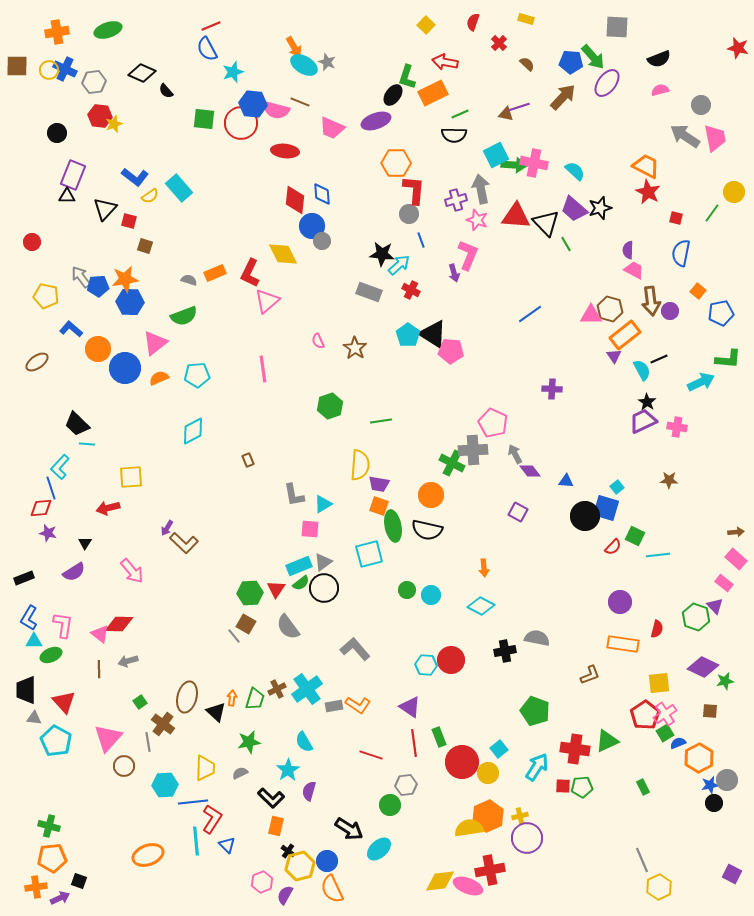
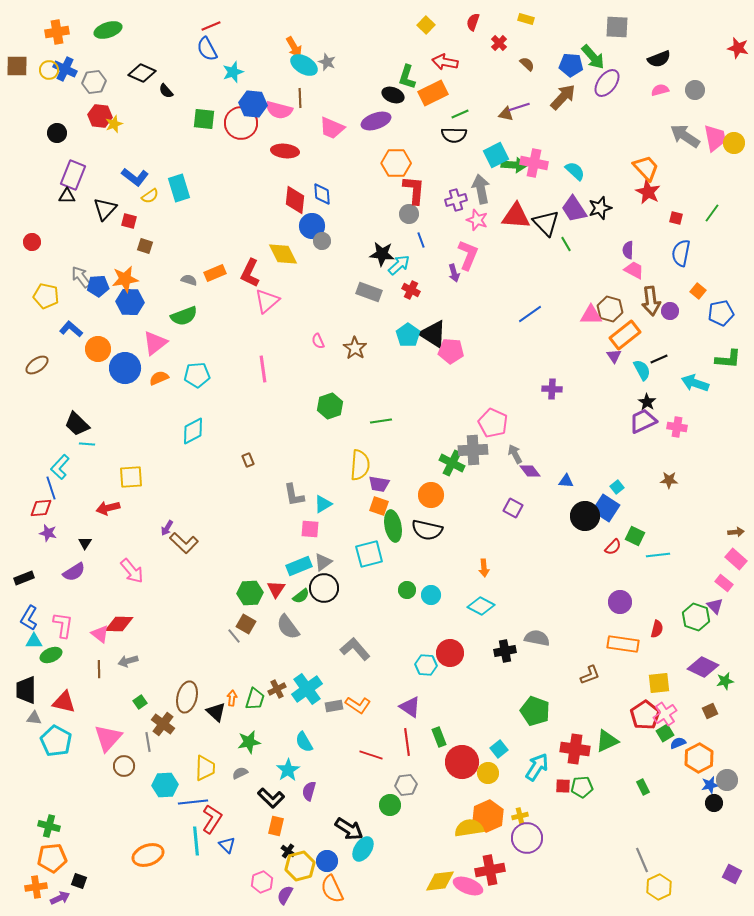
blue pentagon at (571, 62): moved 3 px down
black ellipse at (393, 95): rotated 75 degrees clockwise
brown line at (300, 102): moved 4 px up; rotated 66 degrees clockwise
gray circle at (701, 105): moved 6 px left, 15 px up
pink semicircle at (276, 110): moved 3 px right
orange trapezoid at (646, 166): moved 2 px down; rotated 20 degrees clockwise
cyan rectangle at (179, 188): rotated 24 degrees clockwise
yellow circle at (734, 192): moved 49 px up
purple trapezoid at (574, 209): rotated 16 degrees clockwise
brown ellipse at (37, 362): moved 3 px down
cyan arrow at (701, 382): moved 6 px left, 1 px down; rotated 136 degrees counterclockwise
blue square at (606, 508): rotated 16 degrees clockwise
purple square at (518, 512): moved 5 px left, 4 px up
green semicircle at (301, 583): moved 13 px down
red circle at (451, 660): moved 1 px left, 7 px up
red triangle at (64, 702): rotated 35 degrees counterclockwise
brown square at (710, 711): rotated 28 degrees counterclockwise
red line at (414, 743): moved 7 px left, 1 px up
cyan ellipse at (379, 849): moved 16 px left; rotated 15 degrees counterclockwise
